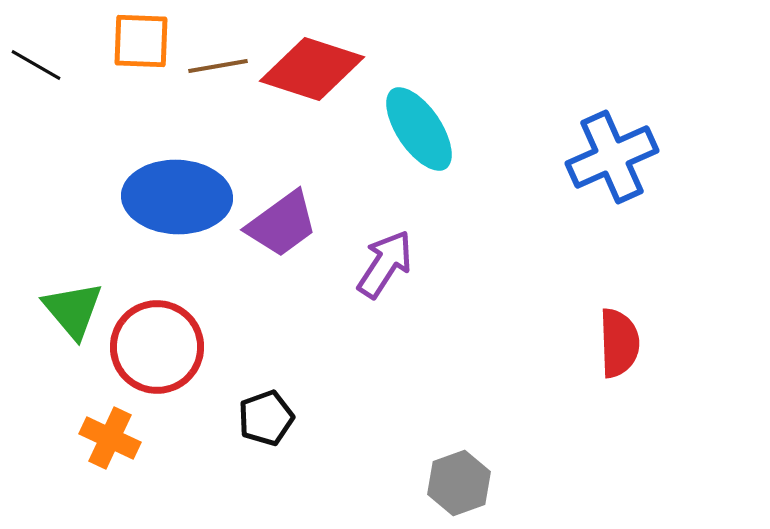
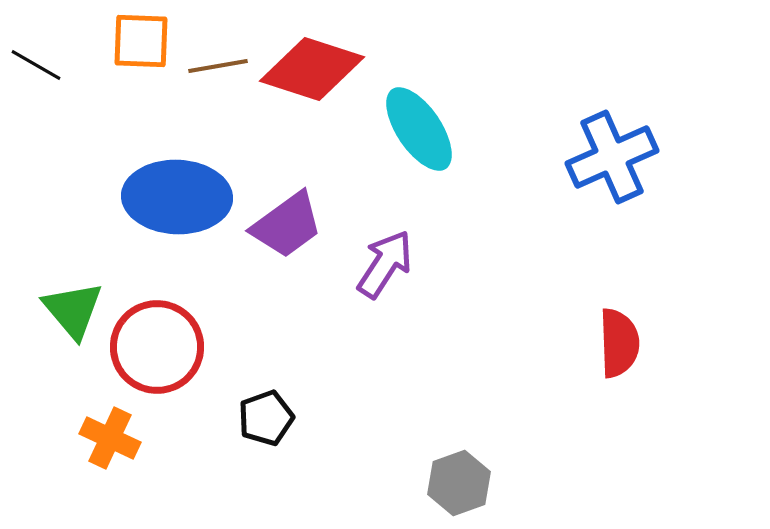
purple trapezoid: moved 5 px right, 1 px down
